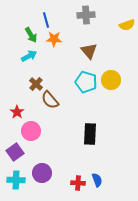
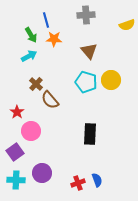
red cross: rotated 24 degrees counterclockwise
